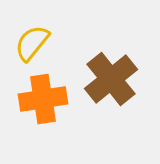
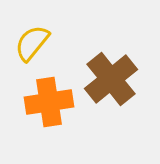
orange cross: moved 6 px right, 3 px down
